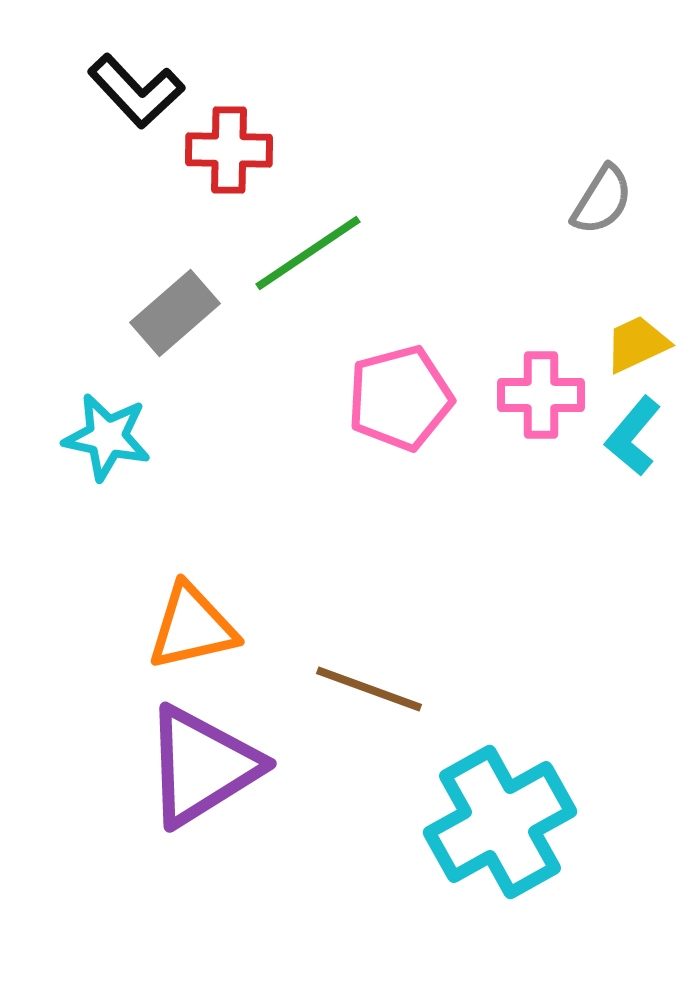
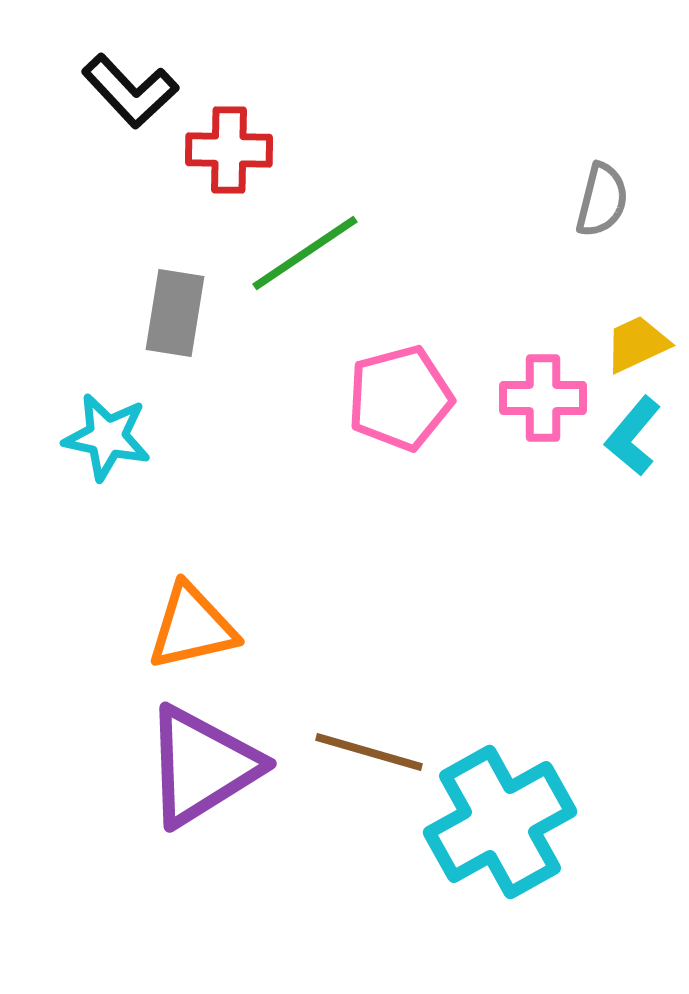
black L-shape: moved 6 px left
gray semicircle: rotated 18 degrees counterclockwise
green line: moved 3 px left
gray rectangle: rotated 40 degrees counterclockwise
pink cross: moved 2 px right, 3 px down
brown line: moved 63 px down; rotated 4 degrees counterclockwise
